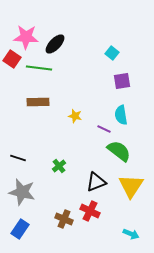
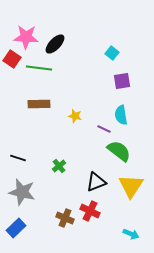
brown rectangle: moved 1 px right, 2 px down
brown cross: moved 1 px right, 1 px up
blue rectangle: moved 4 px left, 1 px up; rotated 12 degrees clockwise
